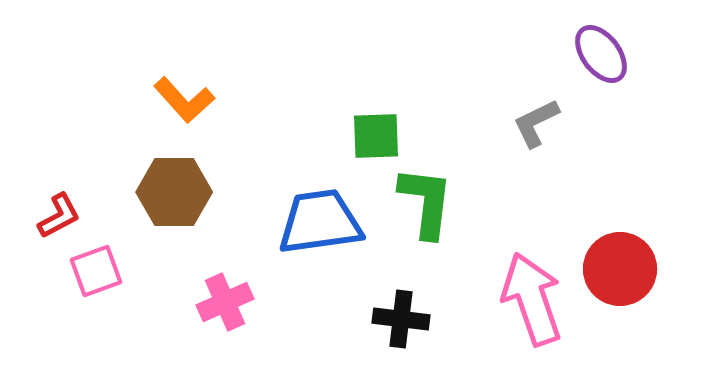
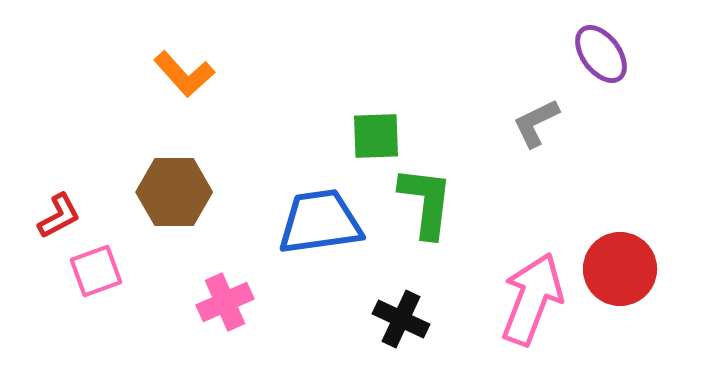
orange L-shape: moved 26 px up
pink arrow: rotated 40 degrees clockwise
black cross: rotated 18 degrees clockwise
